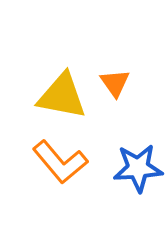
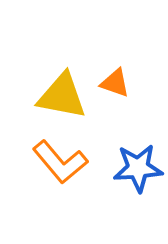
orange triangle: rotated 36 degrees counterclockwise
